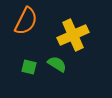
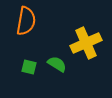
orange semicircle: rotated 16 degrees counterclockwise
yellow cross: moved 13 px right, 8 px down
